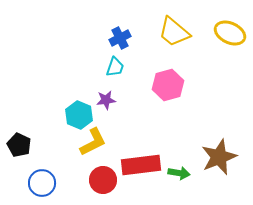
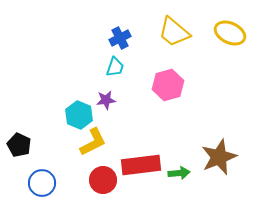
green arrow: rotated 15 degrees counterclockwise
